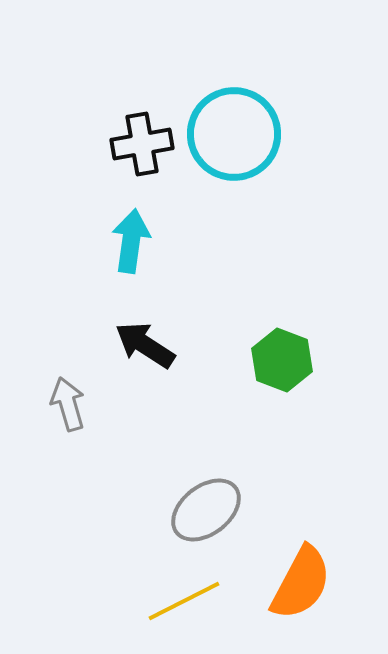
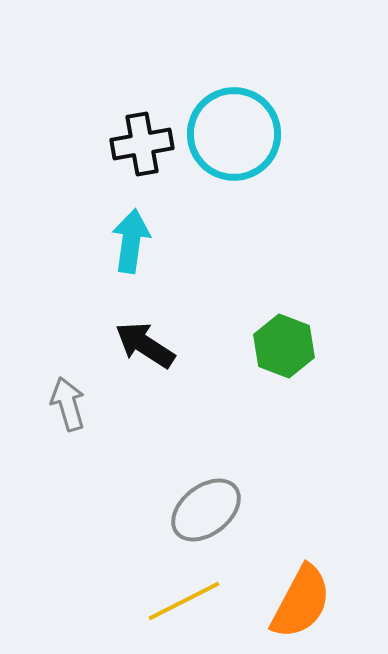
green hexagon: moved 2 px right, 14 px up
orange semicircle: moved 19 px down
